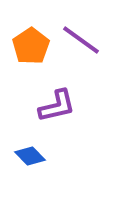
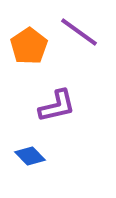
purple line: moved 2 px left, 8 px up
orange pentagon: moved 2 px left
